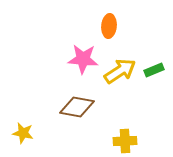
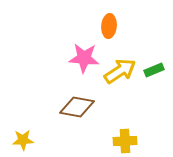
pink star: moved 1 px right, 1 px up
yellow star: moved 7 px down; rotated 15 degrees counterclockwise
